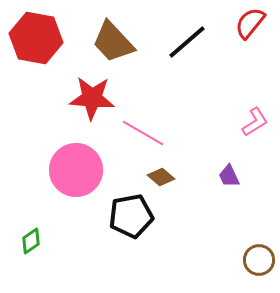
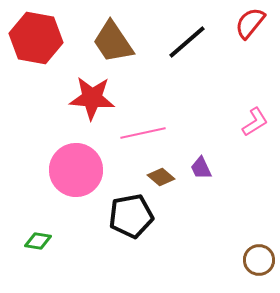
brown trapezoid: rotated 9 degrees clockwise
pink line: rotated 42 degrees counterclockwise
purple trapezoid: moved 28 px left, 8 px up
green diamond: moved 7 px right; rotated 44 degrees clockwise
